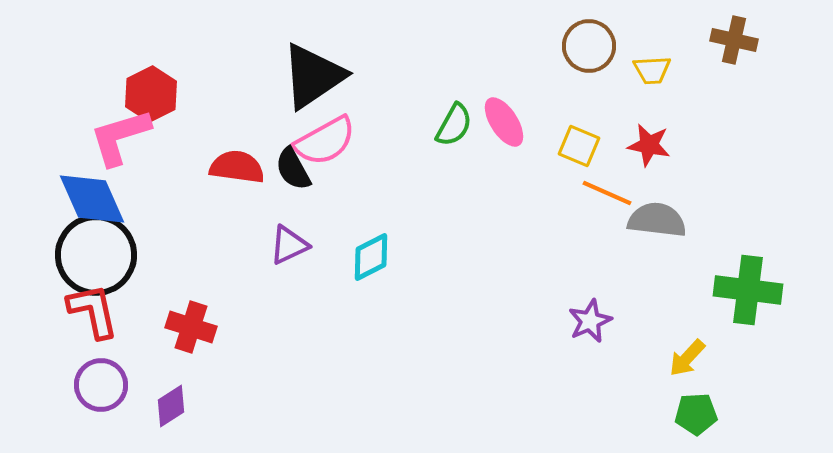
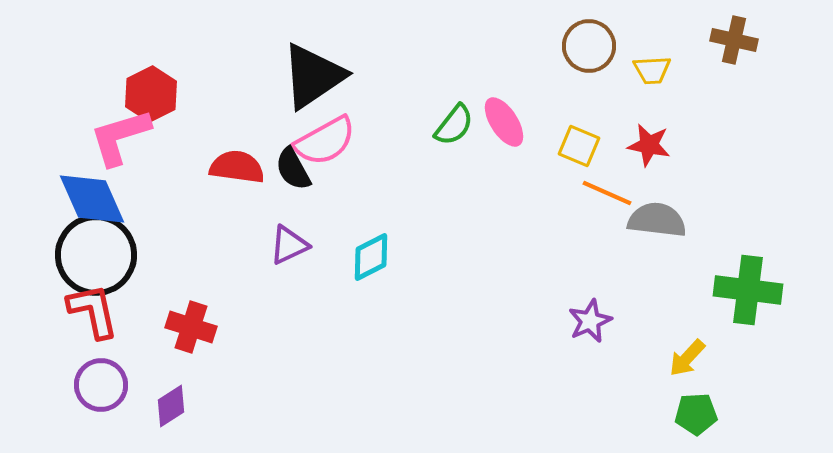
green semicircle: rotated 9 degrees clockwise
